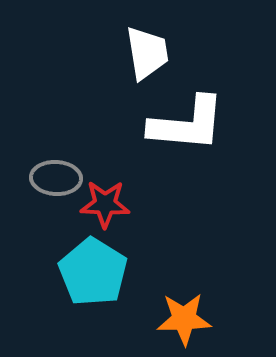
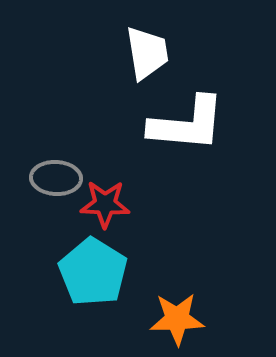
orange star: moved 7 px left
